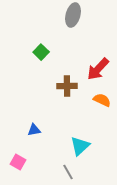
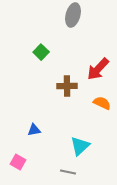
orange semicircle: moved 3 px down
gray line: rotated 49 degrees counterclockwise
